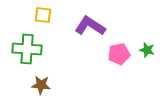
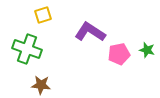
yellow square: rotated 24 degrees counterclockwise
purple L-shape: moved 6 px down
green cross: rotated 16 degrees clockwise
